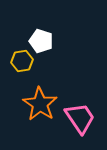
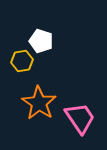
orange star: moved 1 px left, 1 px up
